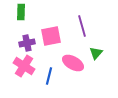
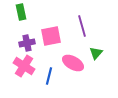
green rectangle: rotated 14 degrees counterclockwise
